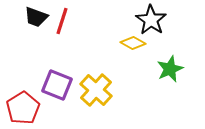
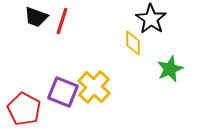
black star: moved 1 px up
yellow diamond: rotated 60 degrees clockwise
purple square: moved 6 px right, 7 px down
yellow cross: moved 2 px left, 3 px up
red pentagon: moved 1 px right, 1 px down; rotated 12 degrees counterclockwise
